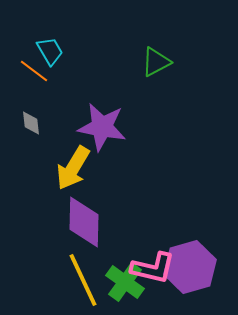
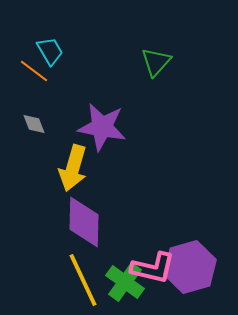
green triangle: rotated 20 degrees counterclockwise
gray diamond: moved 3 px right, 1 px down; rotated 15 degrees counterclockwise
yellow arrow: rotated 15 degrees counterclockwise
